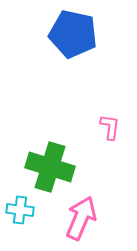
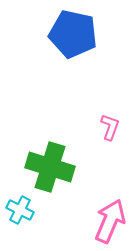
pink L-shape: rotated 12 degrees clockwise
cyan cross: rotated 20 degrees clockwise
pink arrow: moved 29 px right, 3 px down
